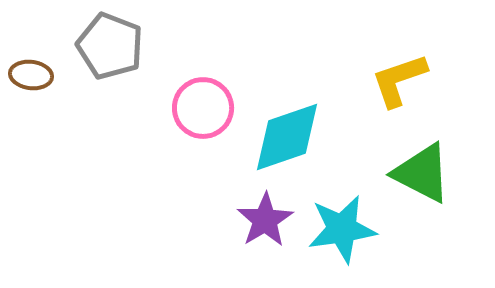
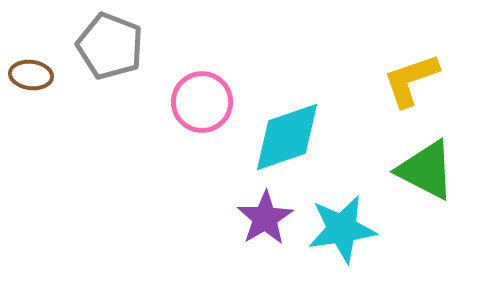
yellow L-shape: moved 12 px right
pink circle: moved 1 px left, 6 px up
green triangle: moved 4 px right, 3 px up
purple star: moved 2 px up
